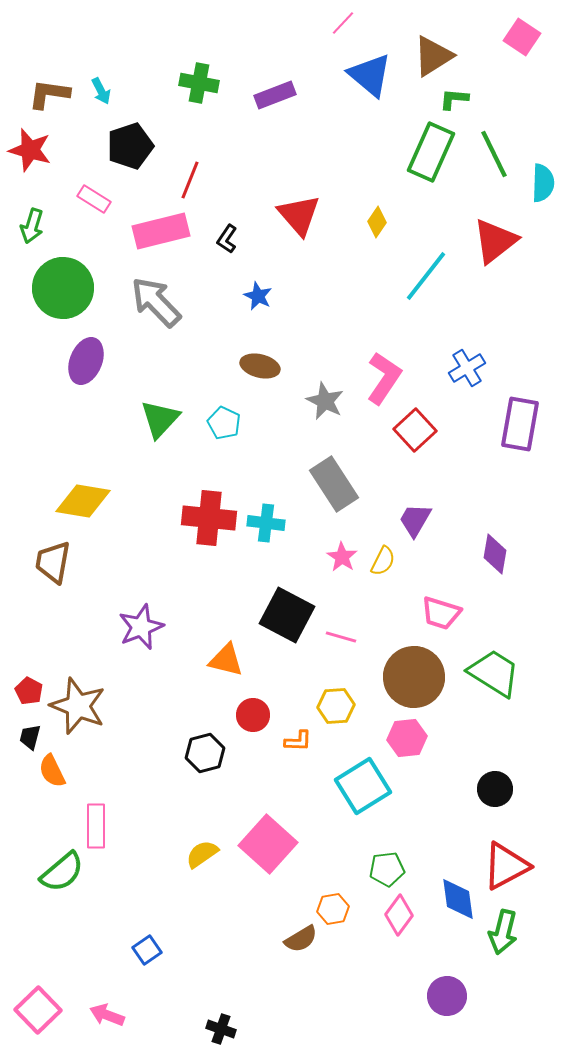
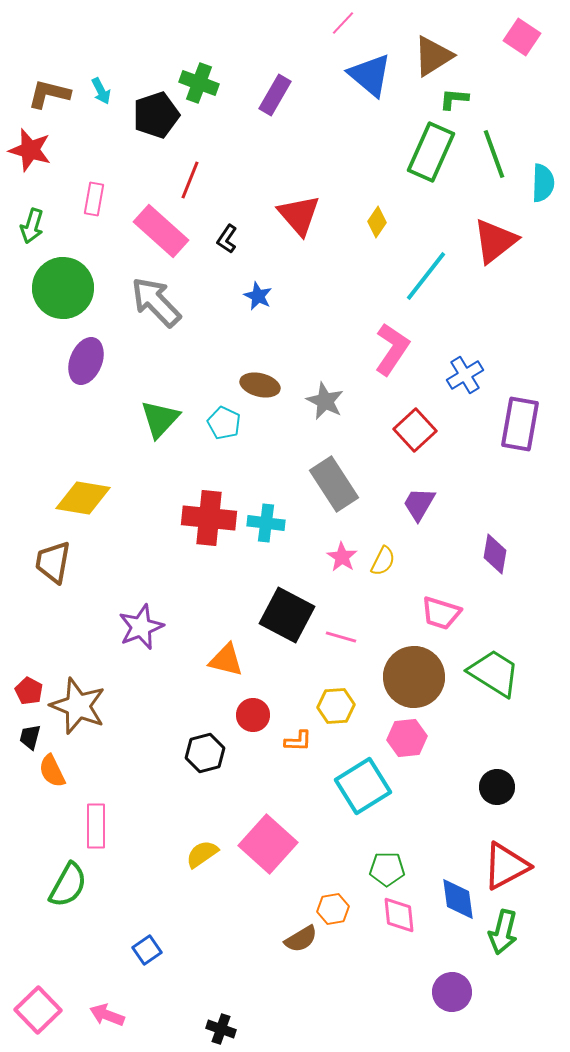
green cross at (199, 83): rotated 9 degrees clockwise
brown L-shape at (49, 94): rotated 6 degrees clockwise
purple rectangle at (275, 95): rotated 39 degrees counterclockwise
black pentagon at (130, 146): moved 26 px right, 31 px up
green line at (494, 154): rotated 6 degrees clockwise
pink rectangle at (94, 199): rotated 68 degrees clockwise
pink rectangle at (161, 231): rotated 56 degrees clockwise
brown ellipse at (260, 366): moved 19 px down
blue cross at (467, 368): moved 2 px left, 7 px down
pink L-shape at (384, 378): moved 8 px right, 29 px up
yellow diamond at (83, 501): moved 3 px up
purple trapezoid at (415, 520): moved 4 px right, 16 px up
black circle at (495, 789): moved 2 px right, 2 px up
green pentagon at (387, 869): rotated 8 degrees clockwise
green semicircle at (62, 872): moved 6 px right, 13 px down; rotated 21 degrees counterclockwise
pink diamond at (399, 915): rotated 42 degrees counterclockwise
purple circle at (447, 996): moved 5 px right, 4 px up
